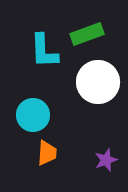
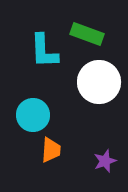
green rectangle: rotated 40 degrees clockwise
white circle: moved 1 px right
orange trapezoid: moved 4 px right, 3 px up
purple star: moved 1 px left, 1 px down
